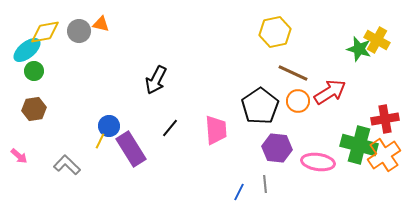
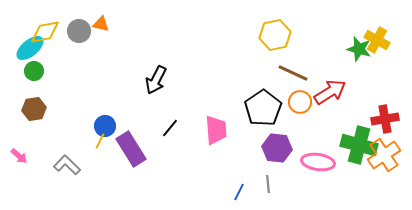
yellow hexagon: moved 3 px down
cyan ellipse: moved 3 px right, 2 px up
orange circle: moved 2 px right, 1 px down
black pentagon: moved 3 px right, 2 px down
blue circle: moved 4 px left
gray line: moved 3 px right
